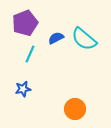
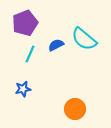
blue semicircle: moved 7 px down
